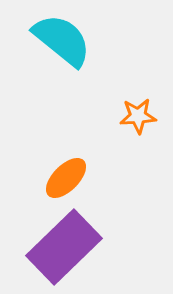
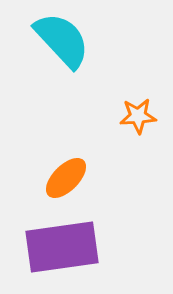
cyan semicircle: rotated 8 degrees clockwise
purple rectangle: moved 2 px left; rotated 36 degrees clockwise
